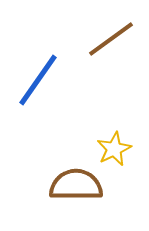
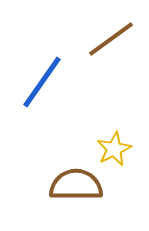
blue line: moved 4 px right, 2 px down
